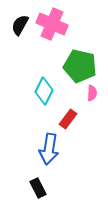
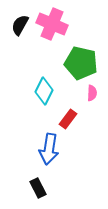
green pentagon: moved 1 px right, 3 px up
